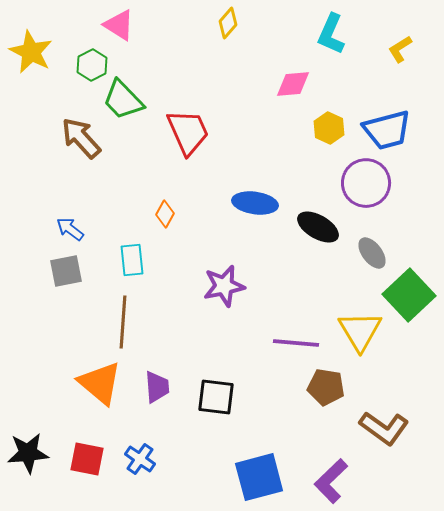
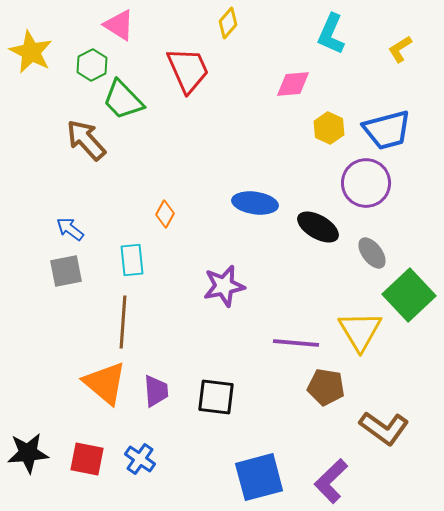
red trapezoid: moved 62 px up
brown arrow: moved 5 px right, 2 px down
orange triangle: moved 5 px right
purple trapezoid: moved 1 px left, 4 px down
